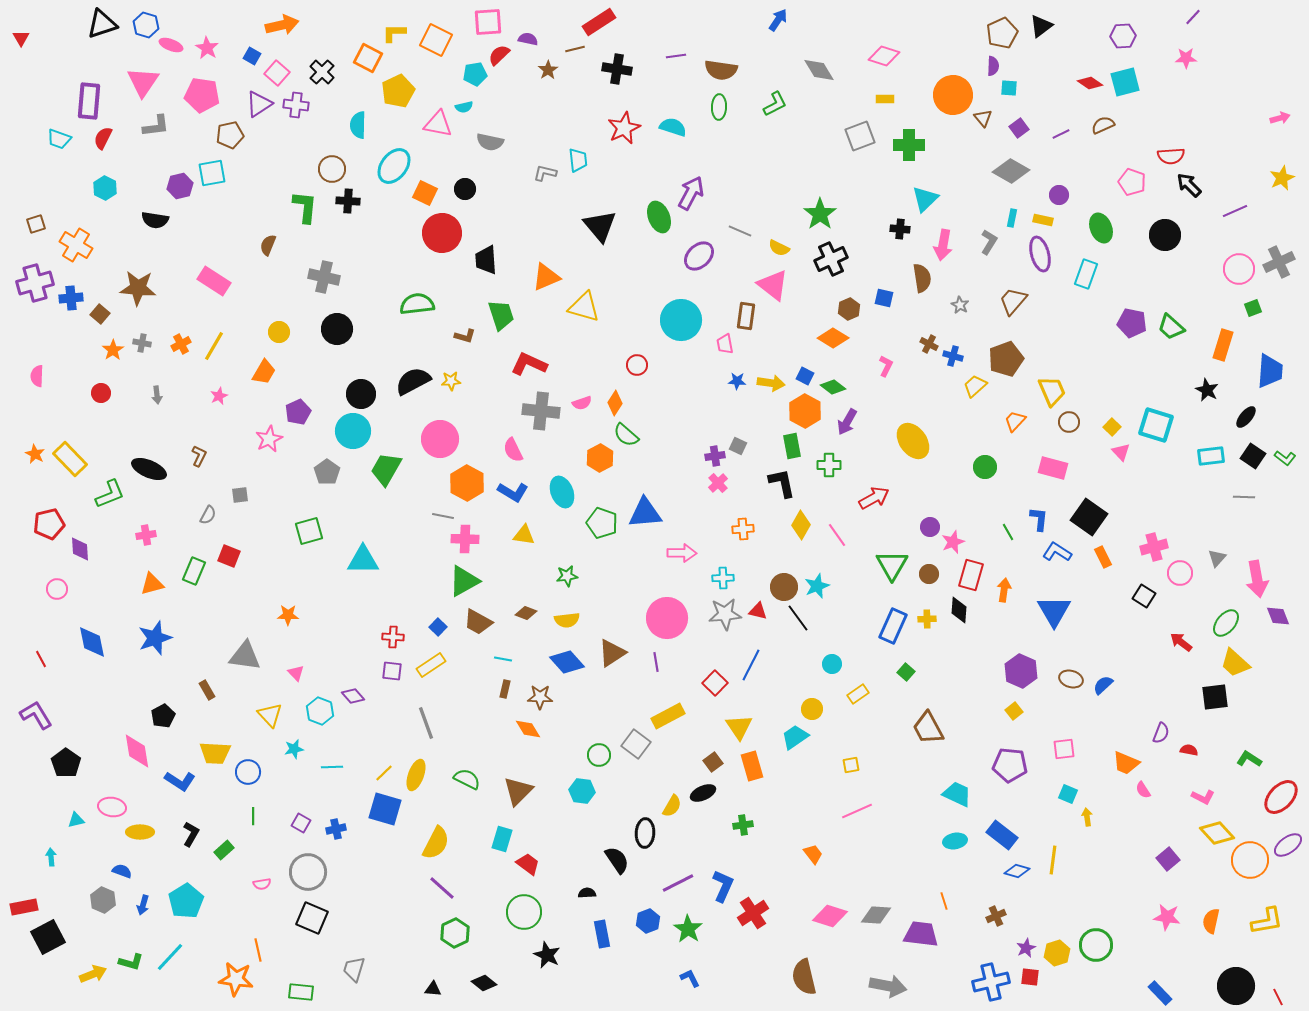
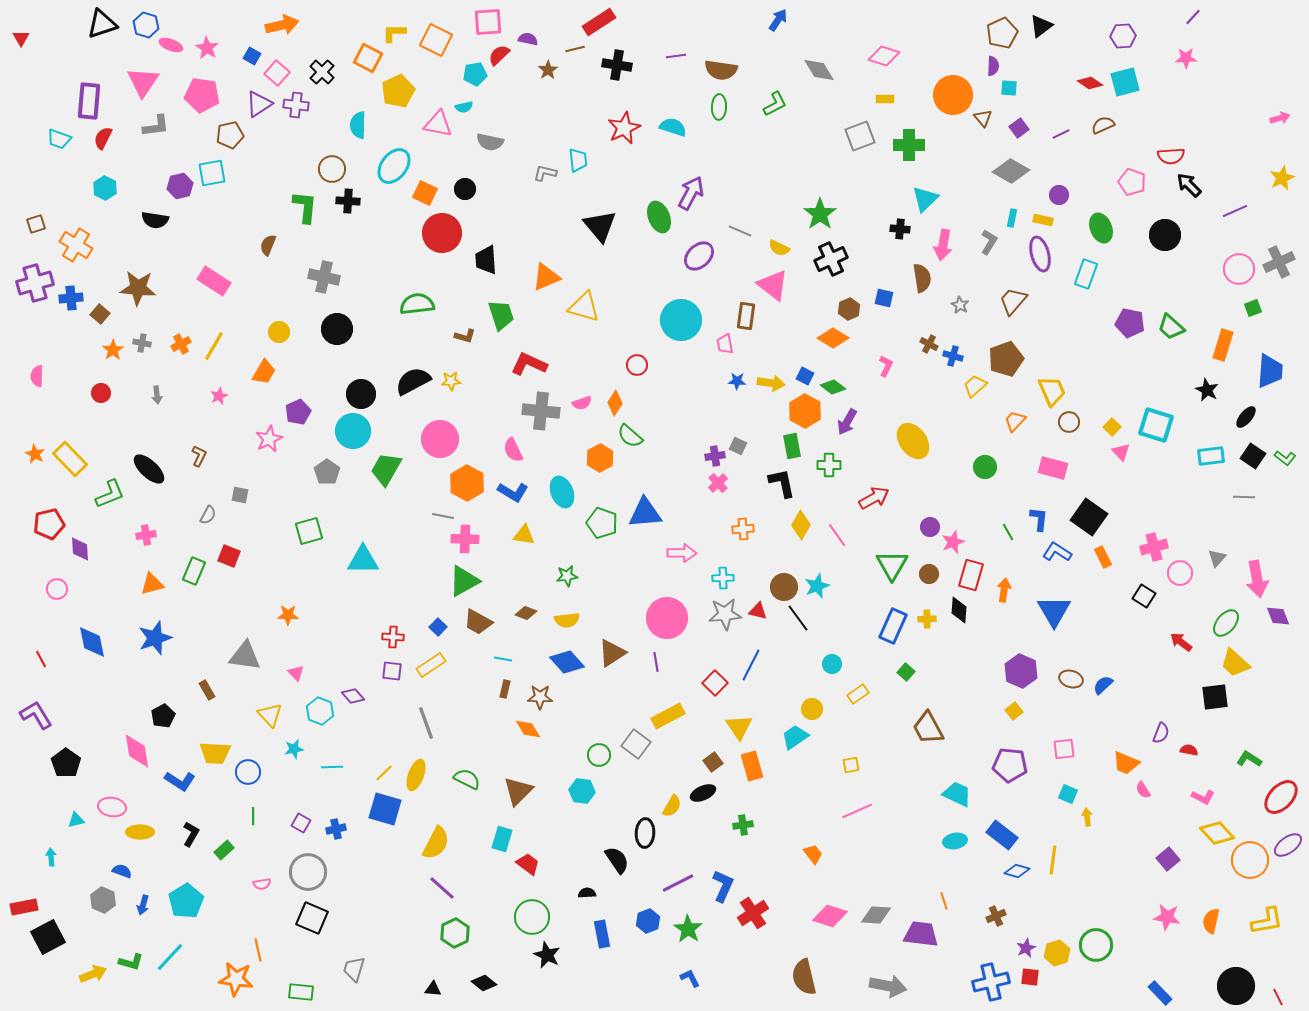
black cross at (617, 69): moved 4 px up
purple pentagon at (1132, 323): moved 2 px left
green semicircle at (626, 435): moved 4 px right, 1 px down
black ellipse at (149, 469): rotated 20 degrees clockwise
gray square at (240, 495): rotated 18 degrees clockwise
green circle at (524, 912): moved 8 px right, 5 px down
